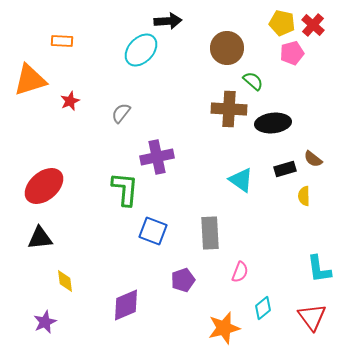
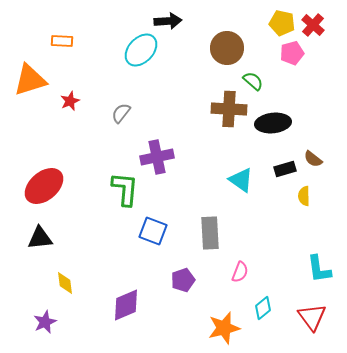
yellow diamond: moved 2 px down
